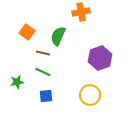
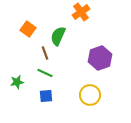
orange cross: rotated 24 degrees counterclockwise
orange square: moved 1 px right, 3 px up
brown line: moved 2 px right; rotated 56 degrees clockwise
green line: moved 2 px right, 1 px down
